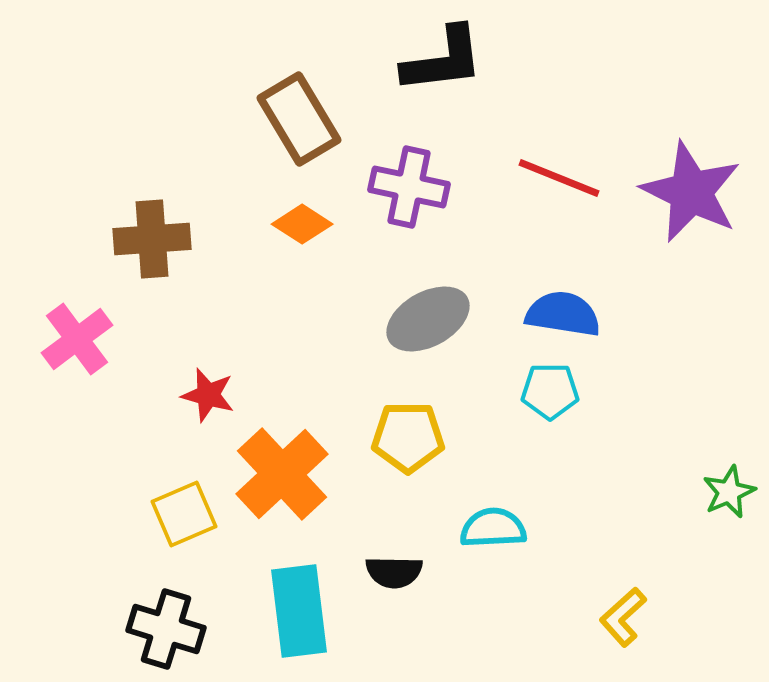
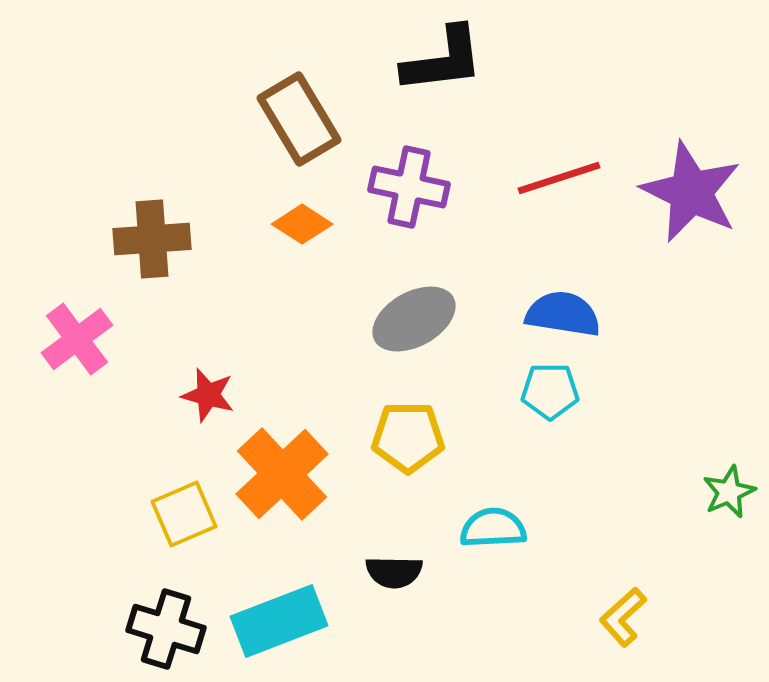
red line: rotated 40 degrees counterclockwise
gray ellipse: moved 14 px left
cyan rectangle: moved 20 px left, 10 px down; rotated 76 degrees clockwise
